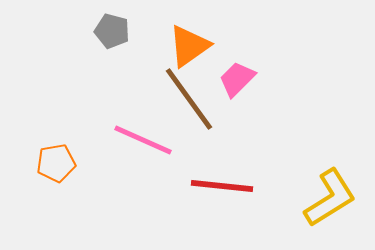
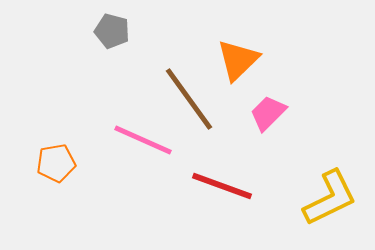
orange triangle: moved 49 px right, 14 px down; rotated 9 degrees counterclockwise
pink trapezoid: moved 31 px right, 34 px down
red line: rotated 14 degrees clockwise
yellow L-shape: rotated 6 degrees clockwise
